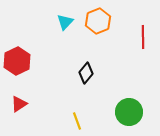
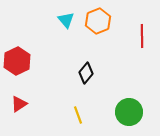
cyan triangle: moved 1 px right, 2 px up; rotated 24 degrees counterclockwise
red line: moved 1 px left, 1 px up
yellow line: moved 1 px right, 6 px up
